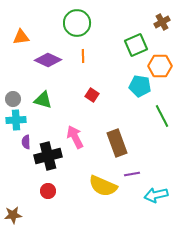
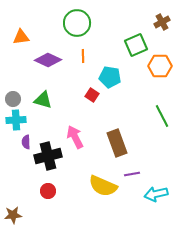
cyan pentagon: moved 30 px left, 9 px up
cyan arrow: moved 1 px up
